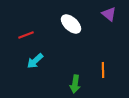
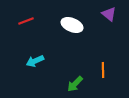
white ellipse: moved 1 px right, 1 px down; rotated 20 degrees counterclockwise
red line: moved 14 px up
cyan arrow: rotated 18 degrees clockwise
green arrow: rotated 36 degrees clockwise
